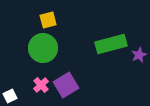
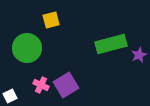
yellow square: moved 3 px right
green circle: moved 16 px left
pink cross: rotated 21 degrees counterclockwise
